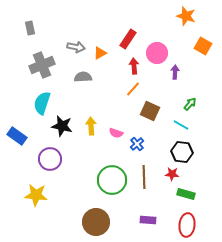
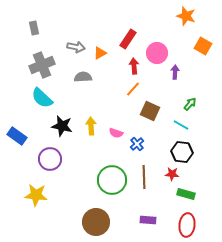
gray rectangle: moved 4 px right
cyan semicircle: moved 5 px up; rotated 65 degrees counterclockwise
